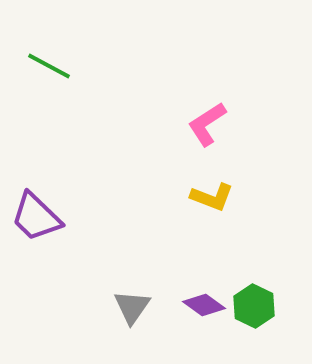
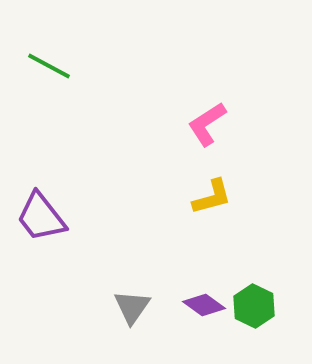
yellow L-shape: rotated 36 degrees counterclockwise
purple trapezoid: moved 5 px right; rotated 8 degrees clockwise
